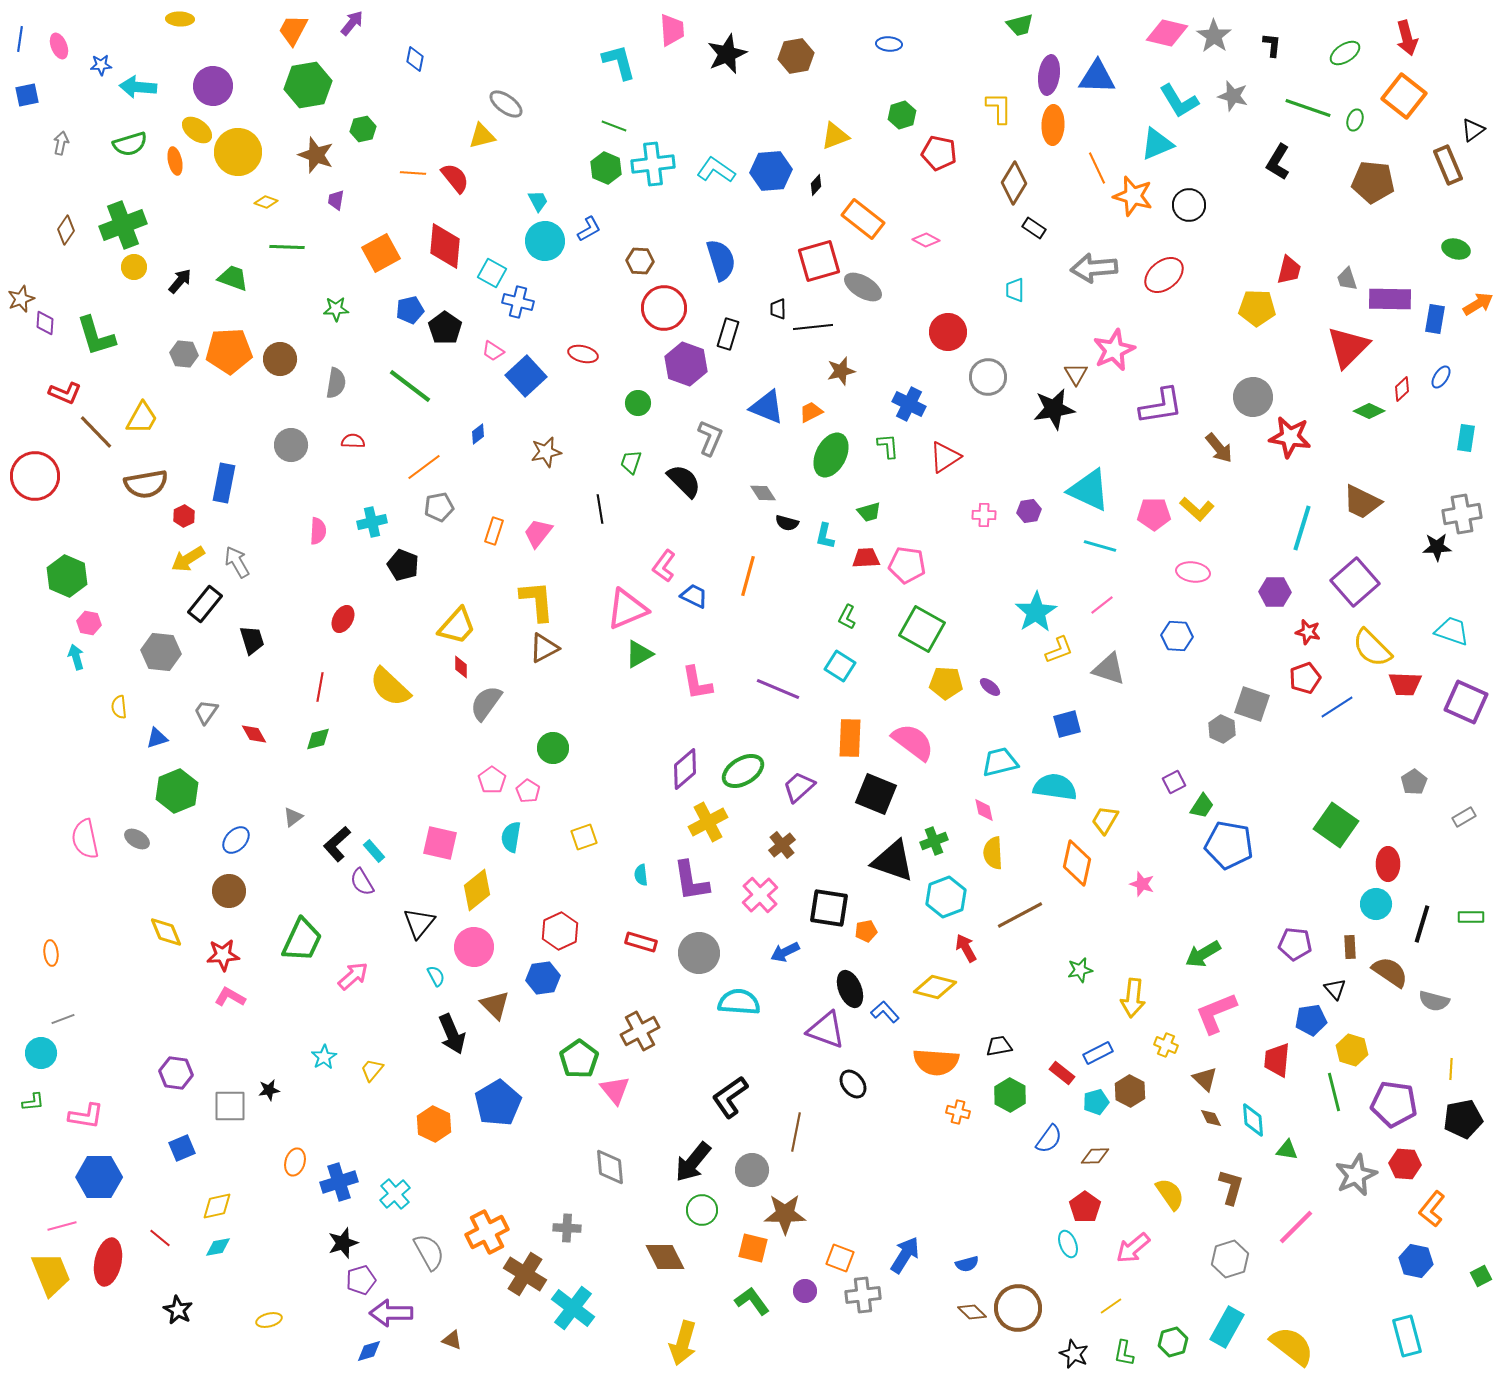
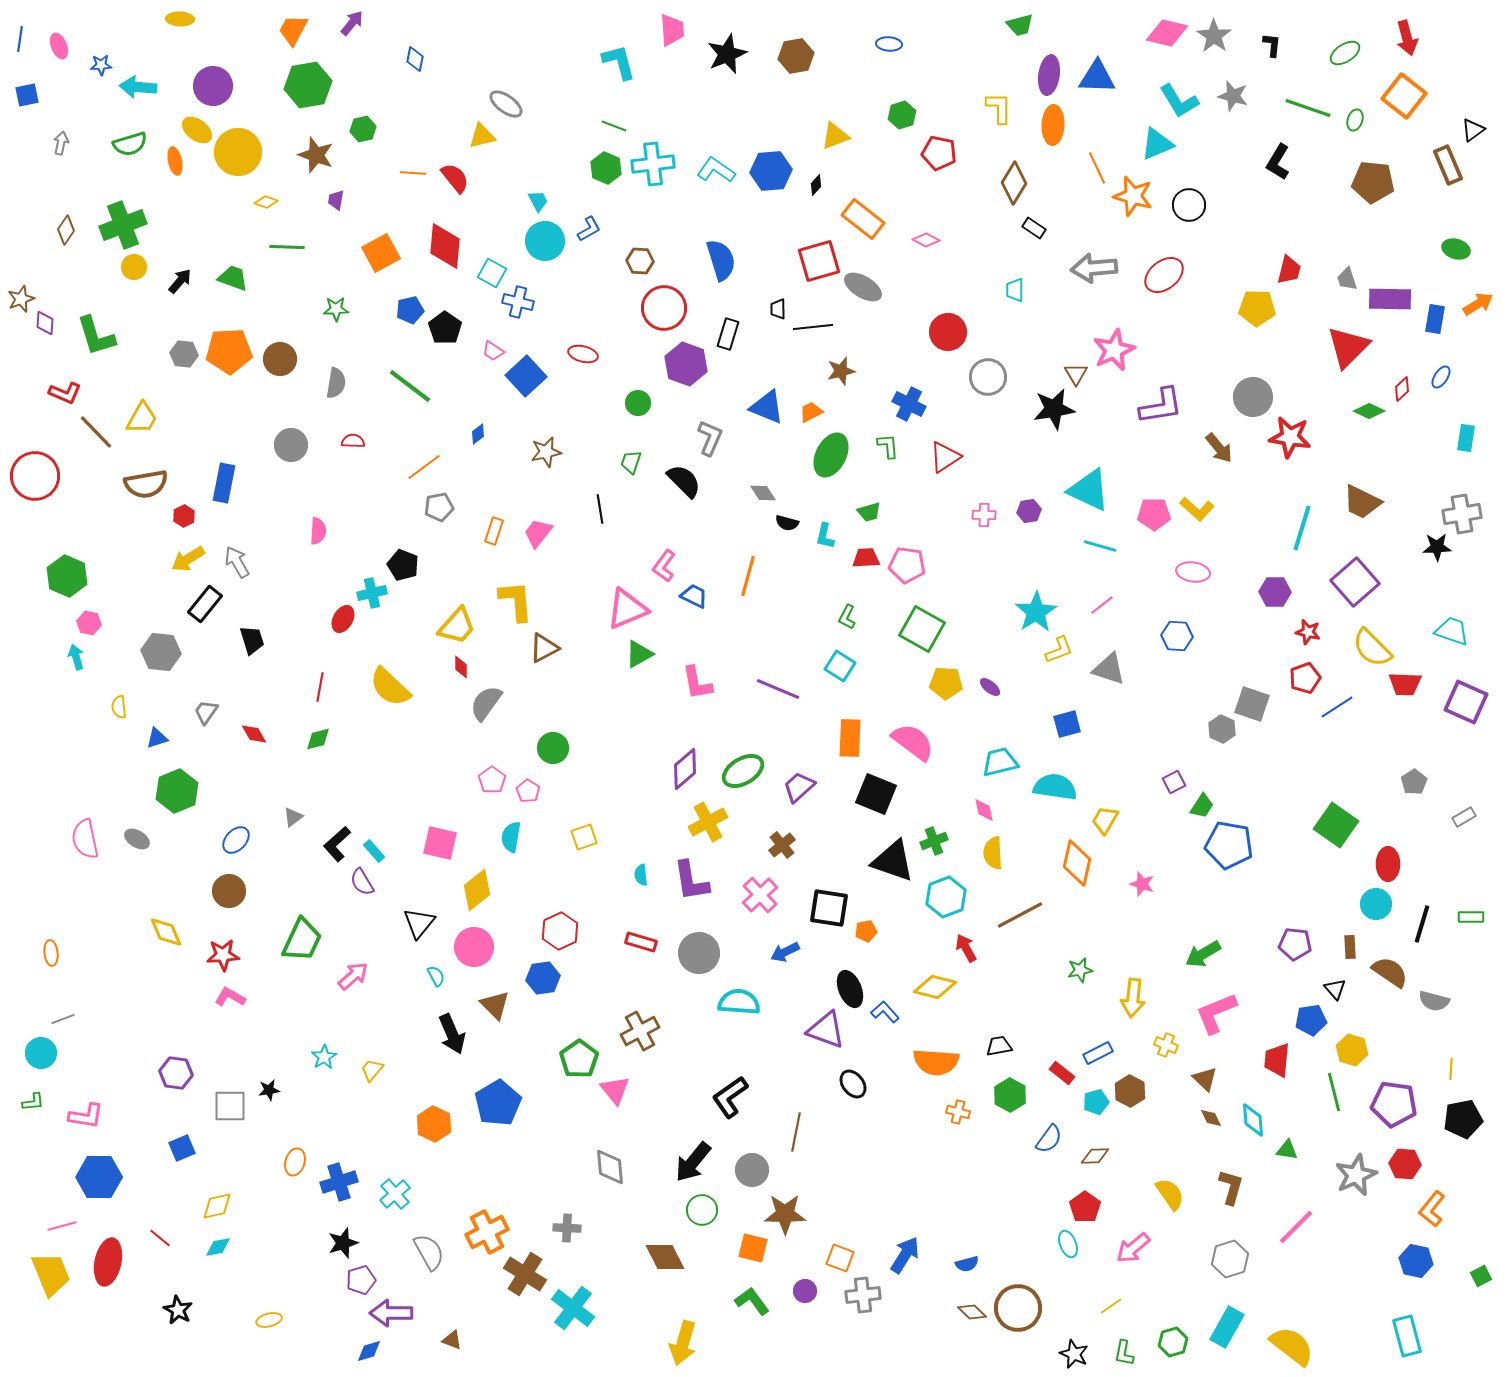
cyan cross at (372, 522): moved 71 px down
yellow L-shape at (537, 601): moved 21 px left
